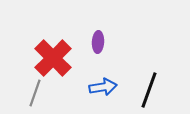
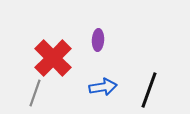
purple ellipse: moved 2 px up
